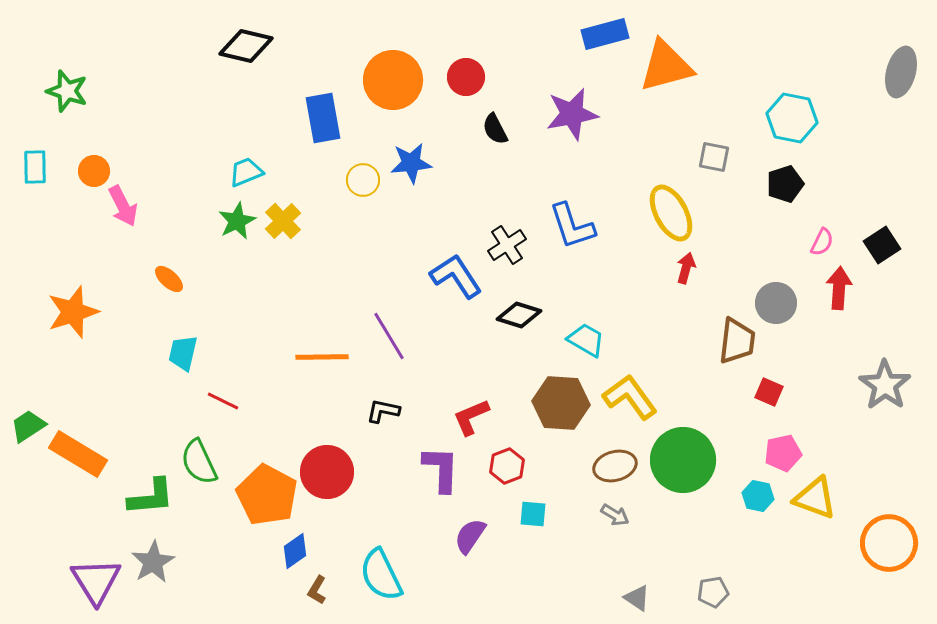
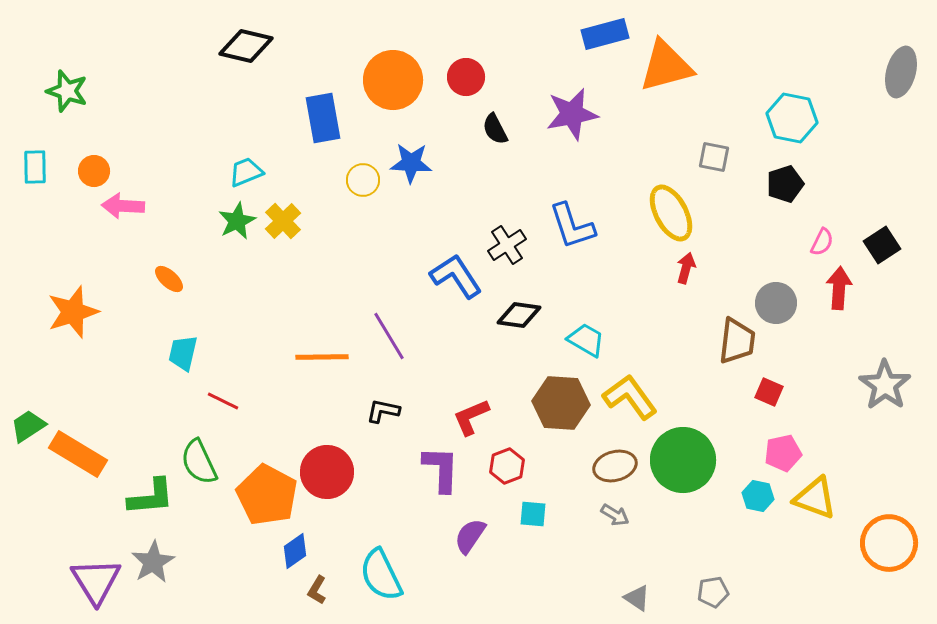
blue star at (411, 163): rotated 9 degrees clockwise
pink arrow at (123, 206): rotated 120 degrees clockwise
black diamond at (519, 315): rotated 9 degrees counterclockwise
